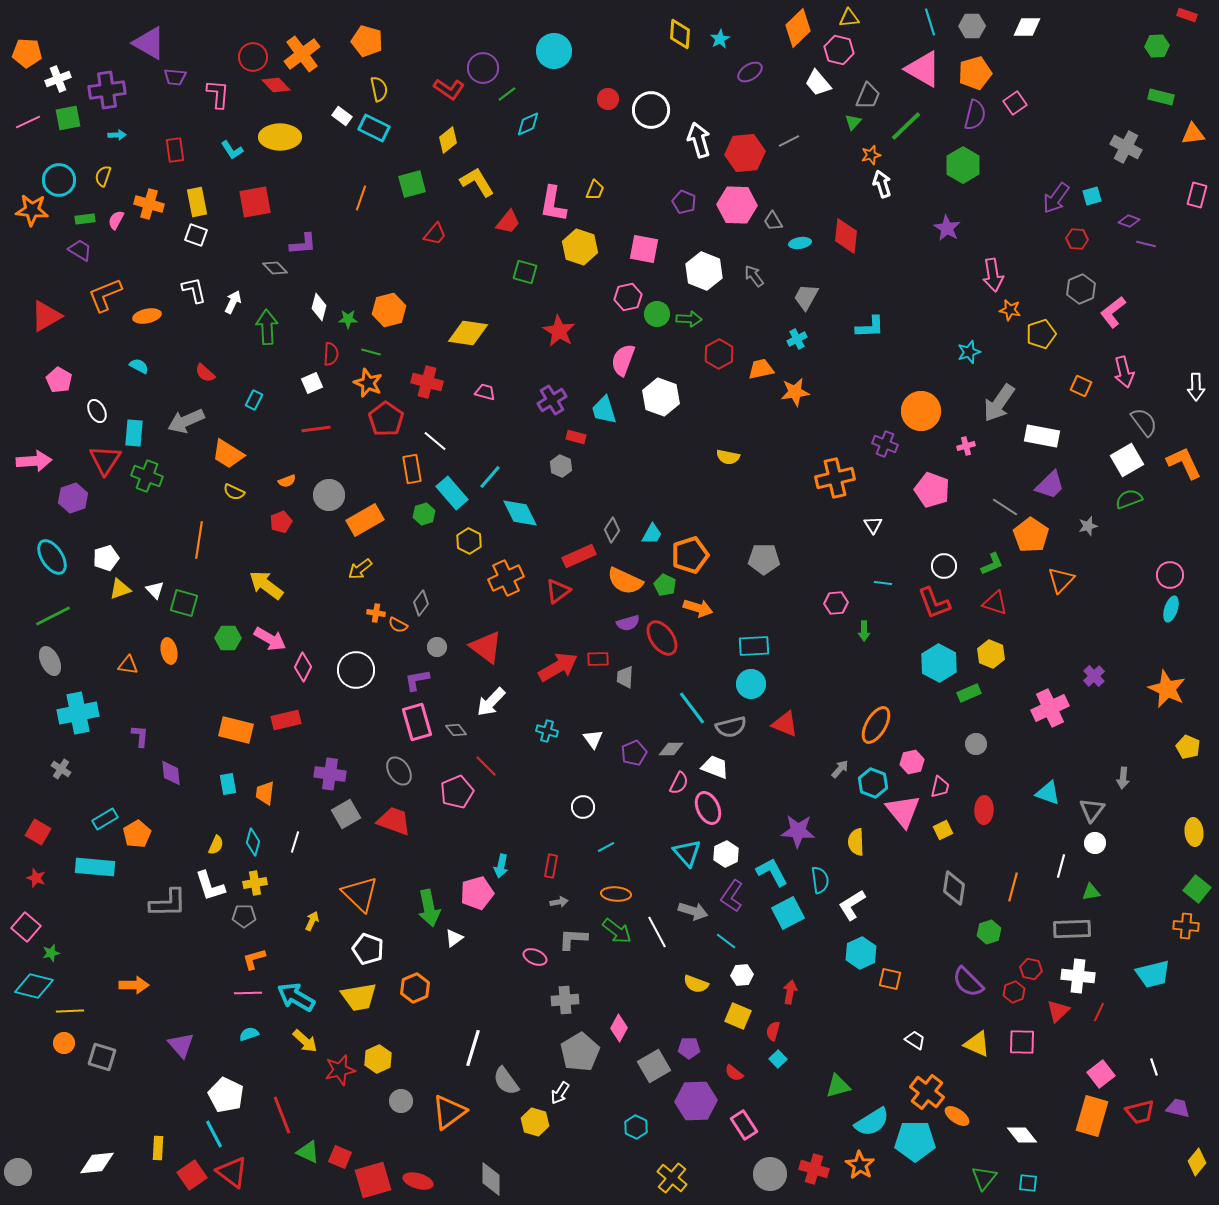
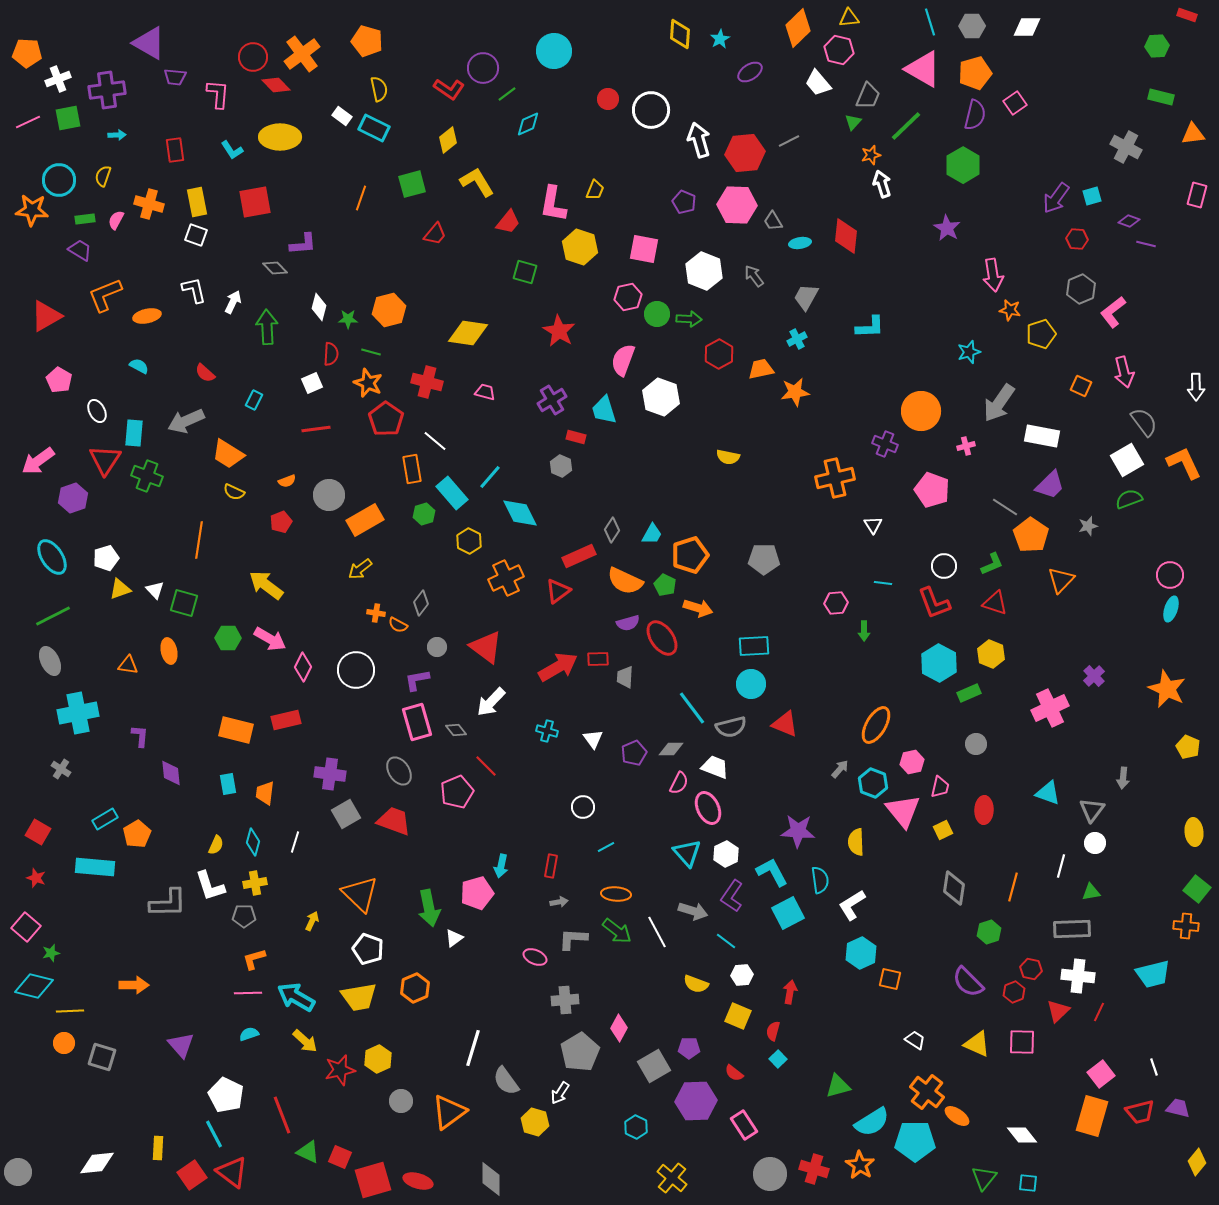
pink arrow at (34, 461): moved 4 px right; rotated 148 degrees clockwise
